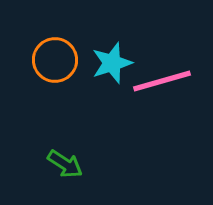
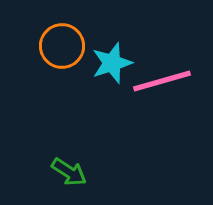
orange circle: moved 7 px right, 14 px up
green arrow: moved 4 px right, 8 px down
